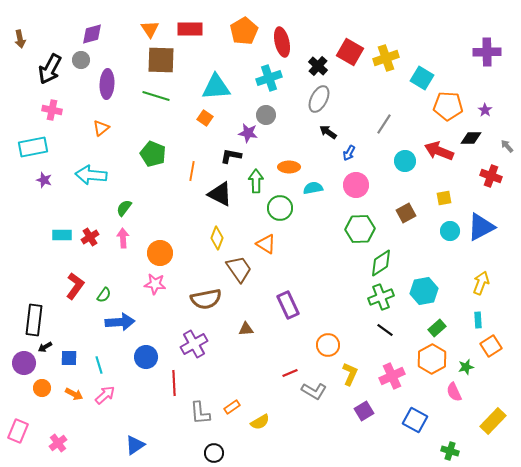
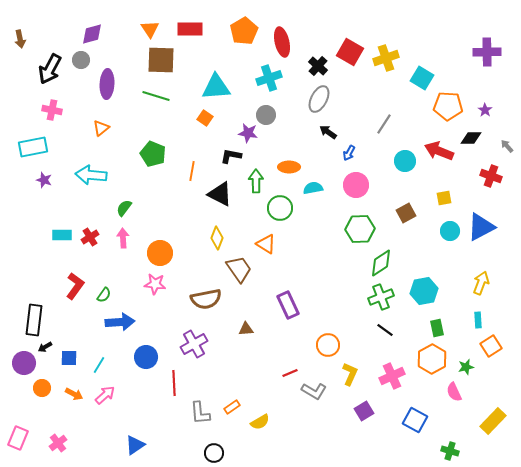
green rectangle at (437, 328): rotated 60 degrees counterclockwise
cyan line at (99, 365): rotated 48 degrees clockwise
pink rectangle at (18, 431): moved 7 px down
